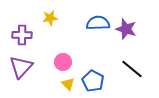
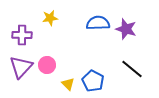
pink circle: moved 16 px left, 3 px down
